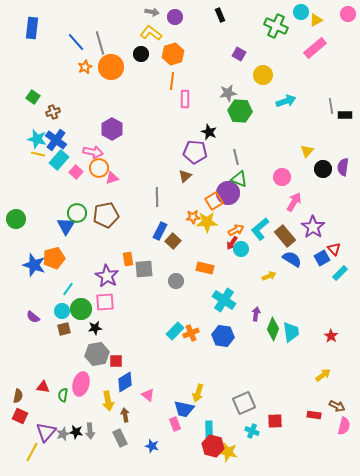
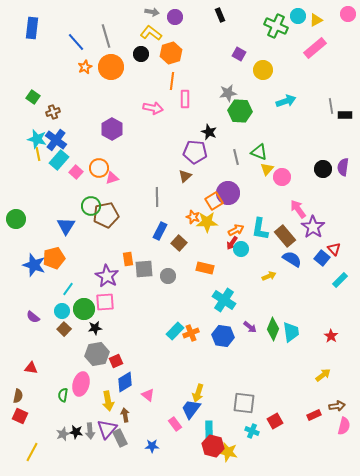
cyan circle at (301, 12): moved 3 px left, 4 px down
gray line at (100, 43): moved 6 px right, 7 px up
orange hexagon at (173, 54): moved 2 px left, 1 px up
yellow circle at (263, 75): moved 5 px up
yellow triangle at (307, 151): moved 40 px left, 18 px down
pink arrow at (93, 152): moved 60 px right, 44 px up
yellow line at (38, 154): rotated 64 degrees clockwise
green triangle at (239, 179): moved 20 px right, 27 px up
pink arrow at (294, 202): moved 4 px right, 7 px down; rotated 66 degrees counterclockwise
green circle at (77, 213): moved 14 px right, 7 px up
orange star at (193, 217): rotated 24 degrees clockwise
cyan L-shape at (260, 229): rotated 40 degrees counterclockwise
brown square at (173, 241): moved 6 px right, 2 px down
blue square at (322, 258): rotated 21 degrees counterclockwise
cyan rectangle at (340, 273): moved 7 px down
gray circle at (176, 281): moved 8 px left, 5 px up
green circle at (81, 309): moved 3 px right
purple arrow at (256, 314): moved 6 px left, 13 px down; rotated 120 degrees clockwise
brown square at (64, 329): rotated 32 degrees counterclockwise
red square at (116, 361): rotated 24 degrees counterclockwise
red triangle at (43, 387): moved 12 px left, 19 px up
gray square at (244, 403): rotated 30 degrees clockwise
brown arrow at (337, 406): rotated 35 degrees counterclockwise
blue trapezoid at (184, 409): moved 7 px right; rotated 115 degrees clockwise
red rectangle at (314, 415): rotated 32 degrees counterclockwise
red square at (275, 421): rotated 28 degrees counterclockwise
pink rectangle at (175, 424): rotated 16 degrees counterclockwise
purple triangle at (46, 432): moved 61 px right, 3 px up
blue star at (152, 446): rotated 16 degrees counterclockwise
